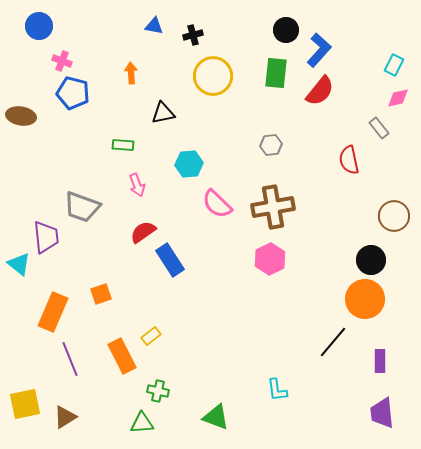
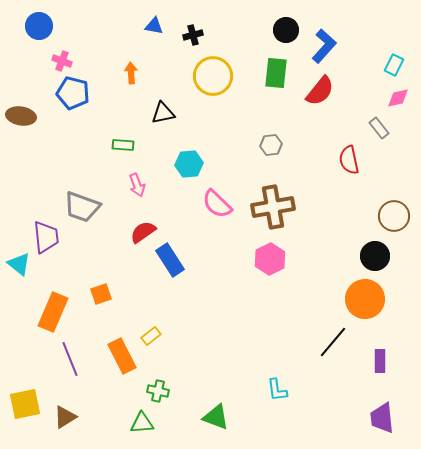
blue L-shape at (319, 50): moved 5 px right, 4 px up
black circle at (371, 260): moved 4 px right, 4 px up
purple trapezoid at (382, 413): moved 5 px down
